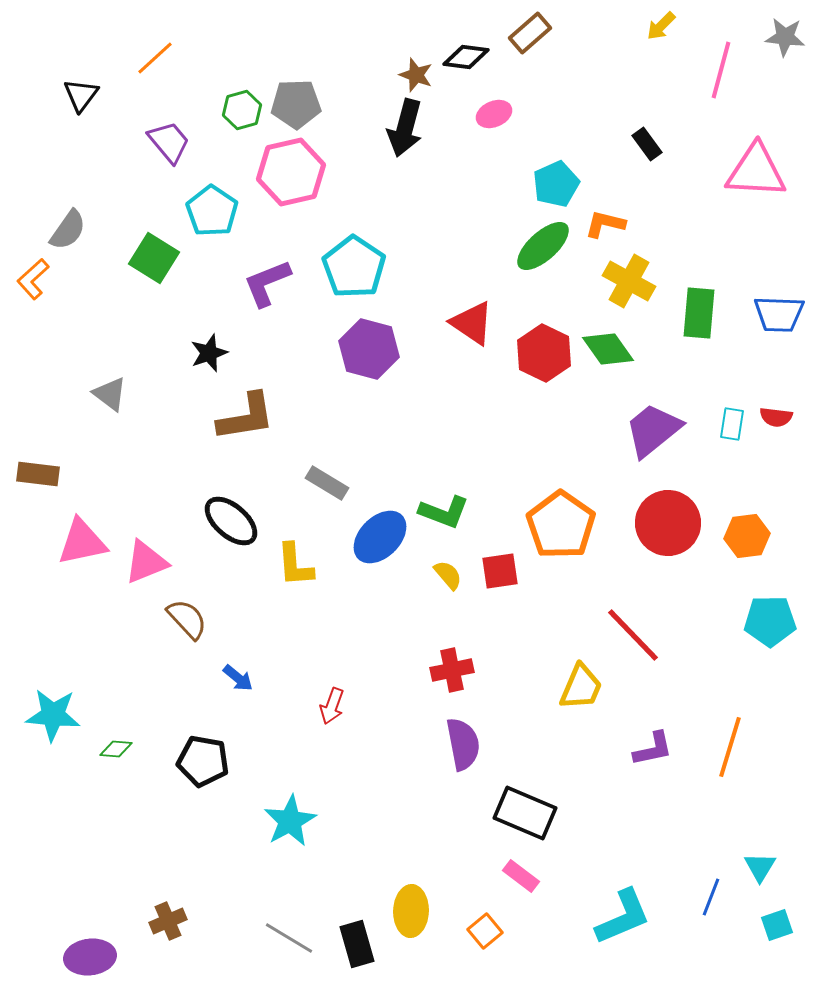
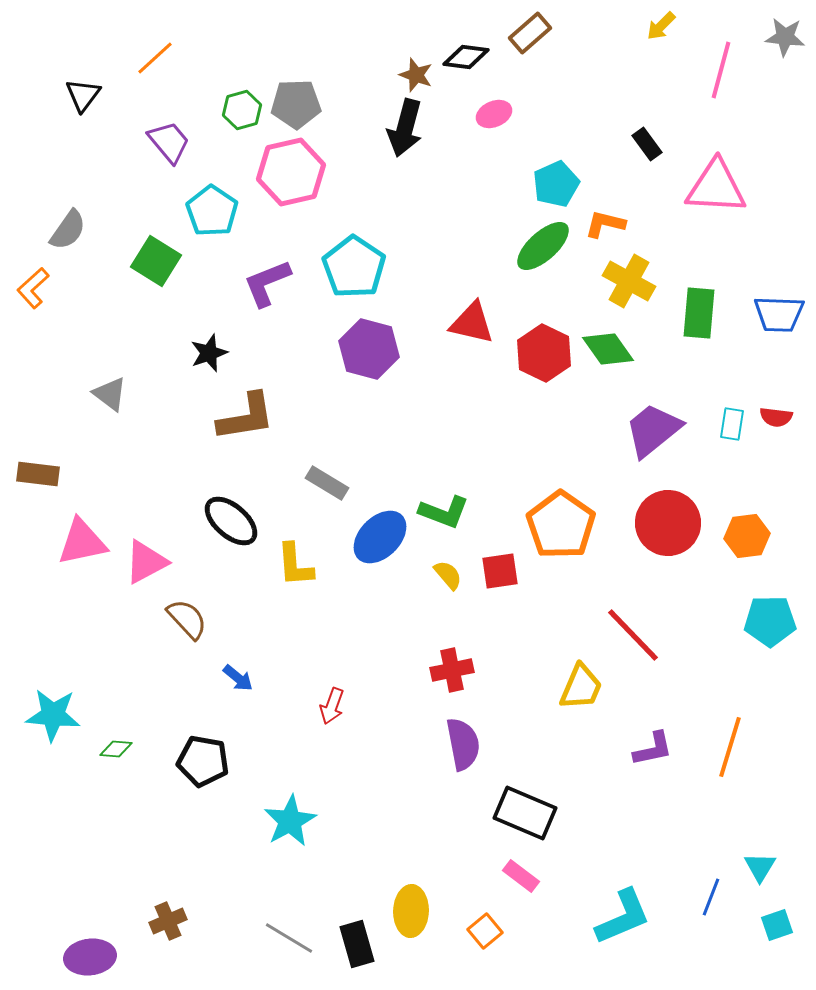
black triangle at (81, 95): moved 2 px right
pink triangle at (756, 171): moved 40 px left, 16 px down
green square at (154, 258): moved 2 px right, 3 px down
orange L-shape at (33, 279): moved 9 px down
red triangle at (472, 323): rotated 21 degrees counterclockwise
pink triangle at (146, 562): rotated 6 degrees counterclockwise
